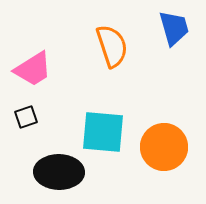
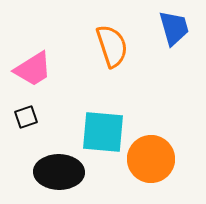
orange circle: moved 13 px left, 12 px down
